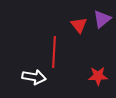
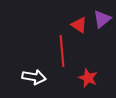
red triangle: rotated 18 degrees counterclockwise
red line: moved 8 px right, 1 px up; rotated 8 degrees counterclockwise
red star: moved 10 px left, 2 px down; rotated 24 degrees clockwise
